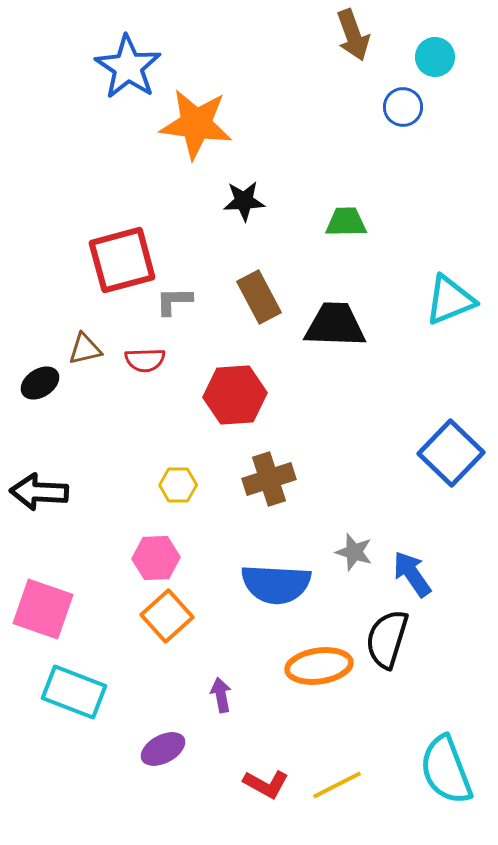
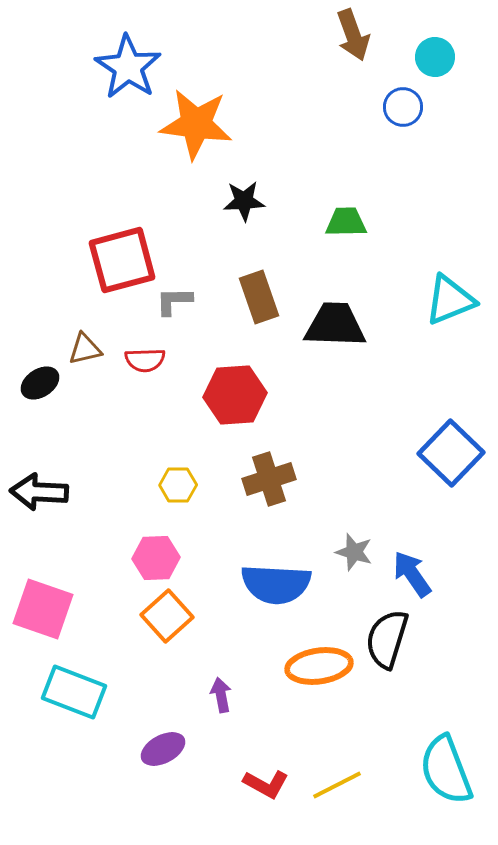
brown rectangle: rotated 9 degrees clockwise
